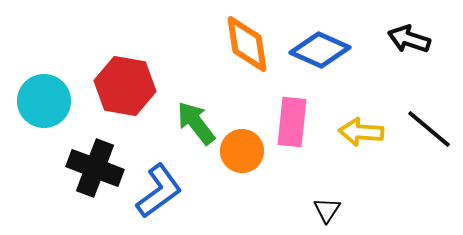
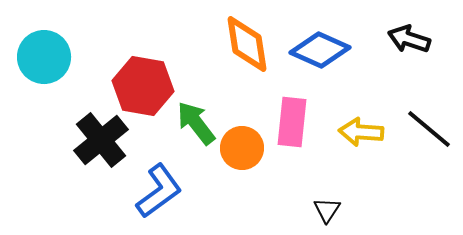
red hexagon: moved 18 px right
cyan circle: moved 44 px up
orange circle: moved 3 px up
black cross: moved 6 px right, 28 px up; rotated 30 degrees clockwise
